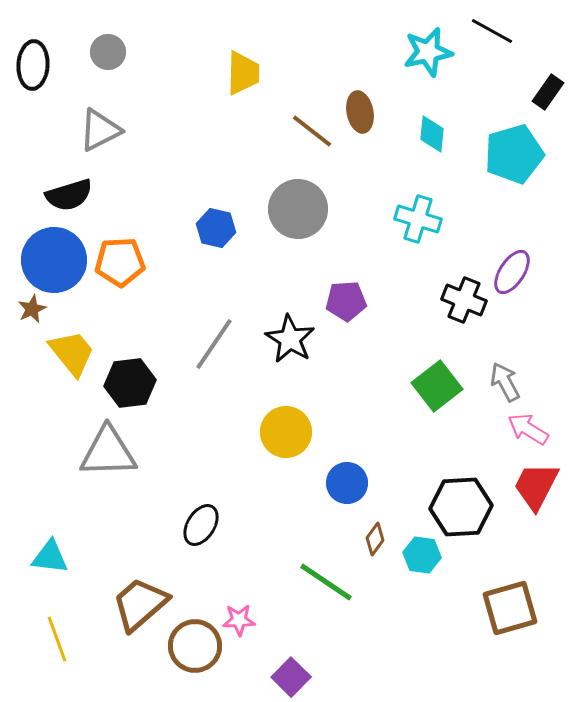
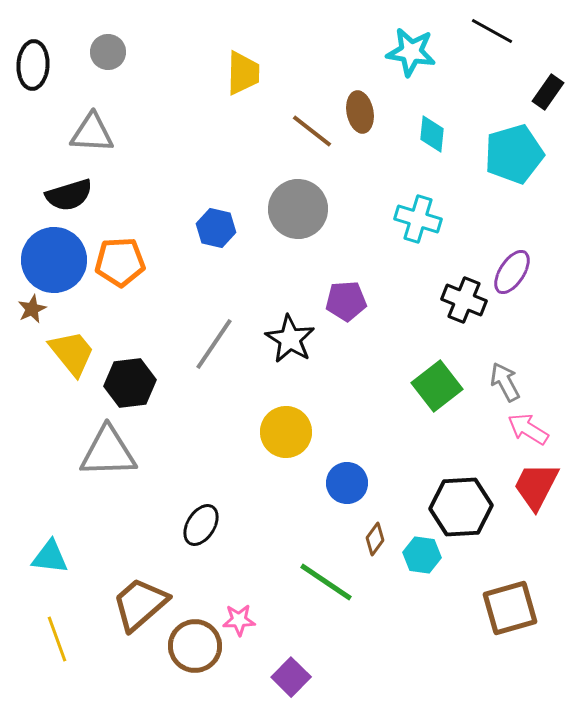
cyan star at (428, 52): moved 17 px left; rotated 21 degrees clockwise
gray triangle at (100, 130): moved 8 px left, 3 px down; rotated 30 degrees clockwise
